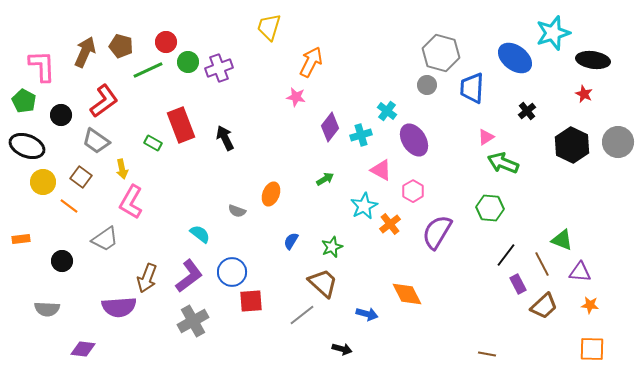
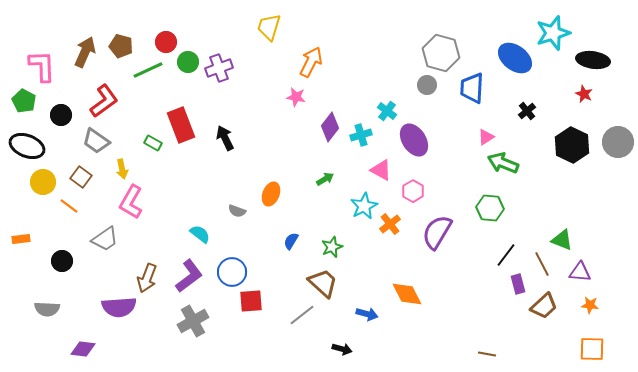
purple rectangle at (518, 284): rotated 12 degrees clockwise
